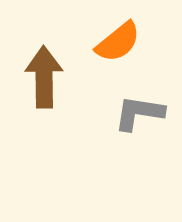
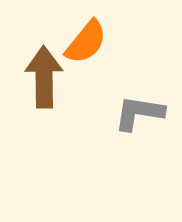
orange semicircle: moved 32 px left; rotated 12 degrees counterclockwise
